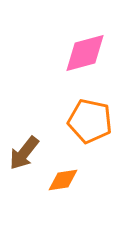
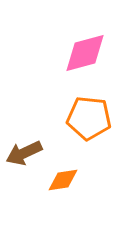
orange pentagon: moved 1 px left, 3 px up; rotated 6 degrees counterclockwise
brown arrow: rotated 27 degrees clockwise
